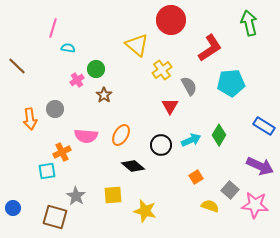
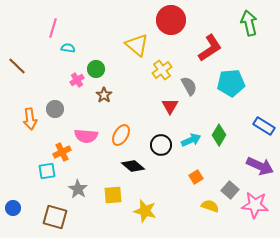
gray star: moved 2 px right, 7 px up
